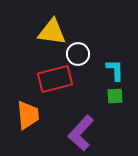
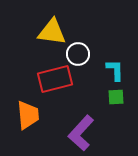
green square: moved 1 px right, 1 px down
